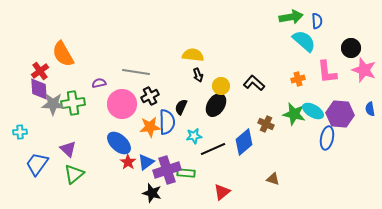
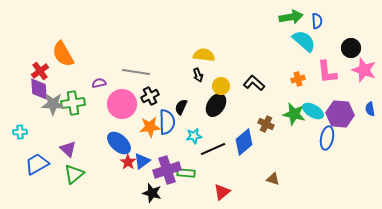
yellow semicircle at (193, 55): moved 11 px right
blue triangle at (146, 162): moved 4 px left, 1 px up
blue trapezoid at (37, 164): rotated 25 degrees clockwise
